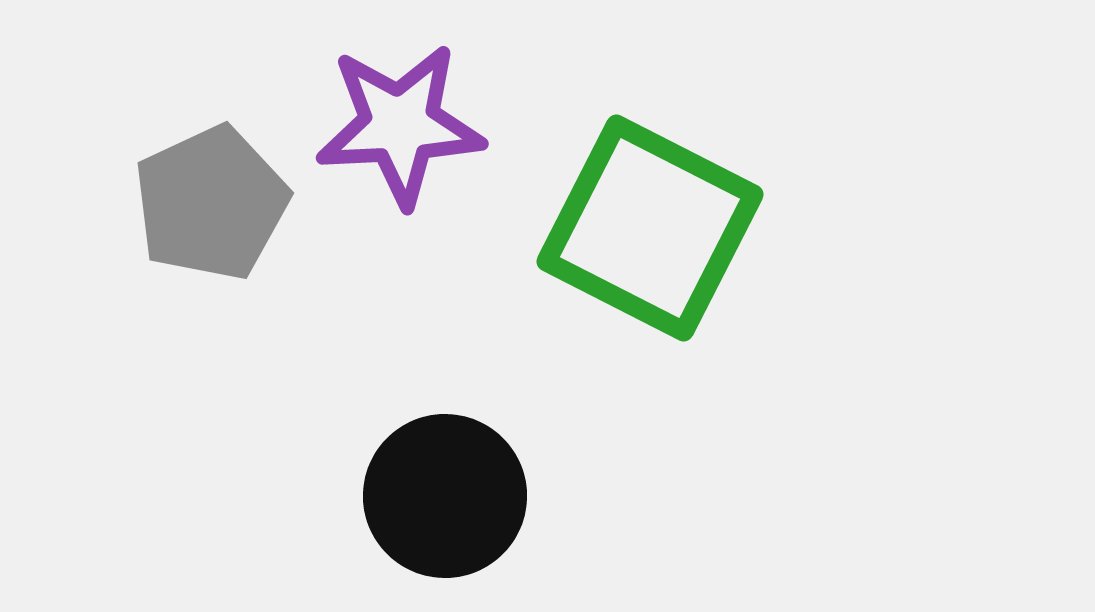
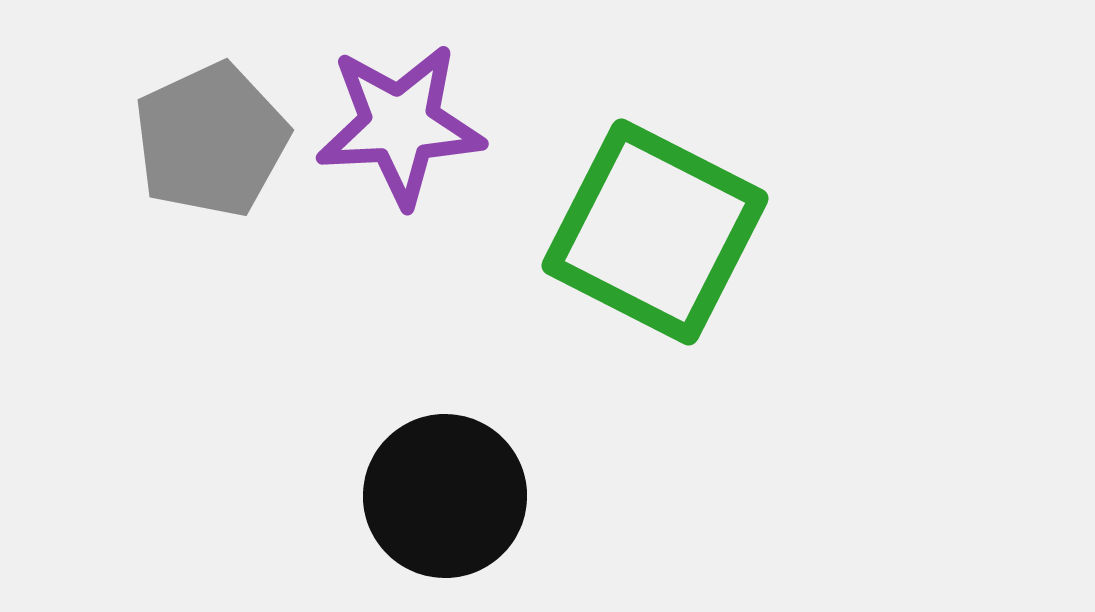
gray pentagon: moved 63 px up
green square: moved 5 px right, 4 px down
